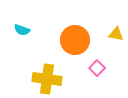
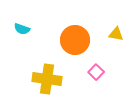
cyan semicircle: moved 1 px up
pink square: moved 1 px left, 4 px down
